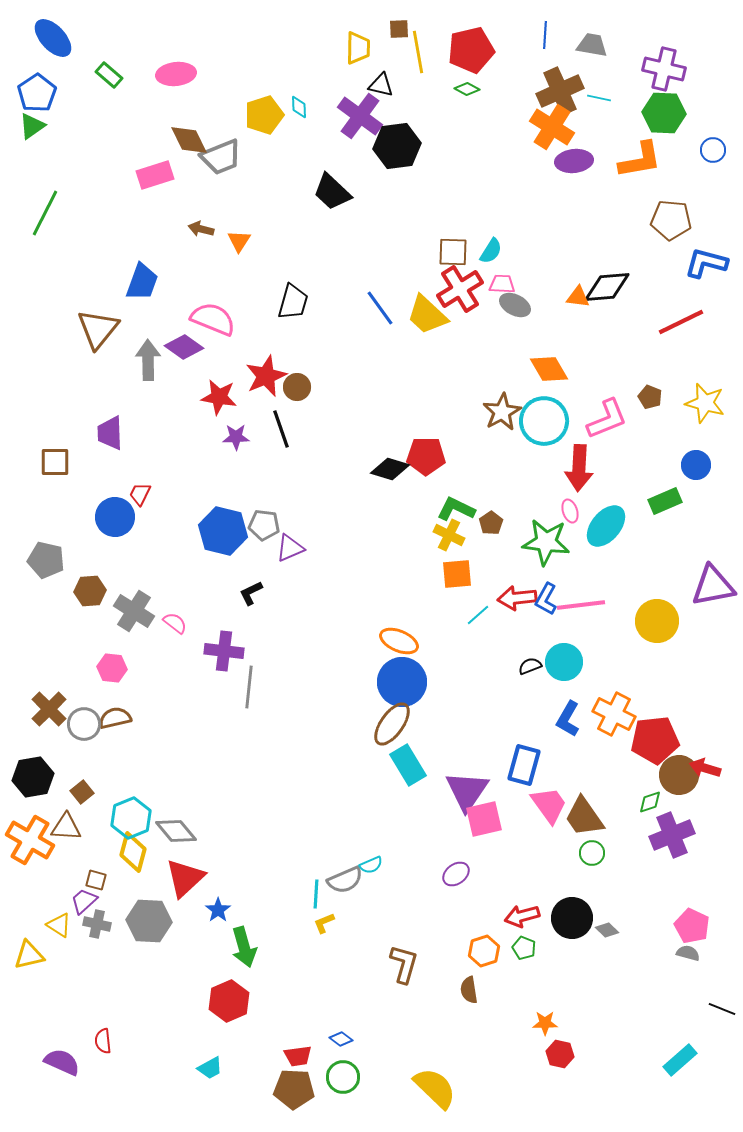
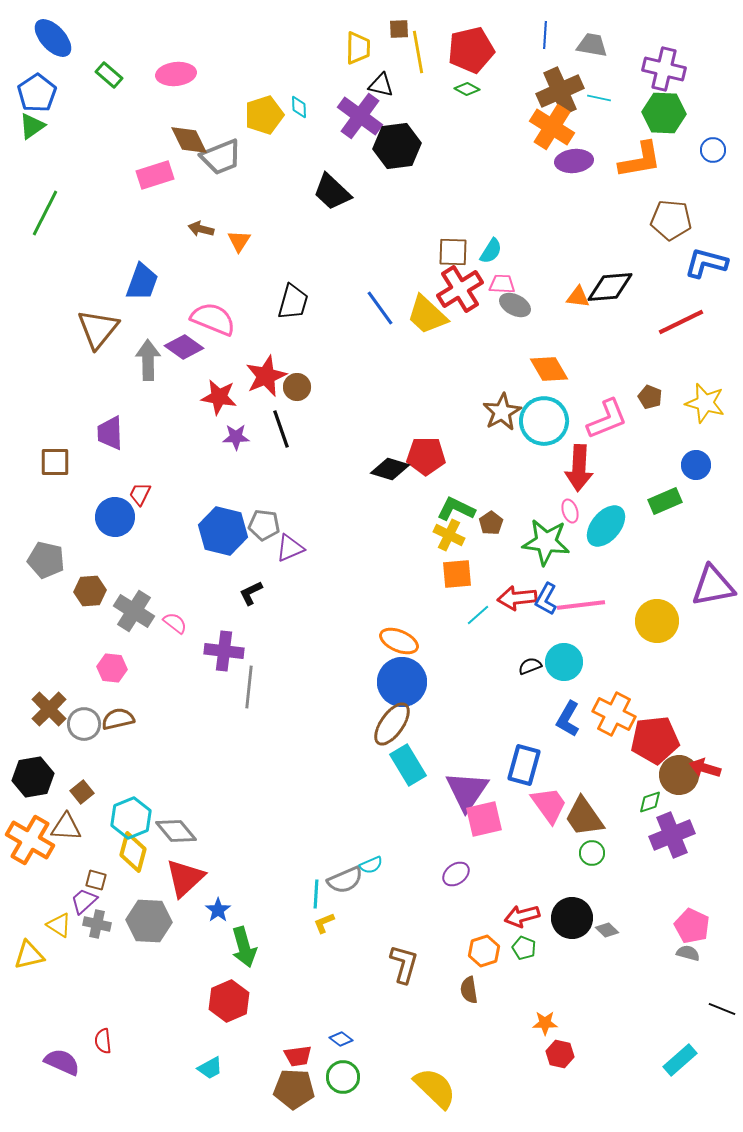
black diamond at (607, 287): moved 3 px right
brown semicircle at (115, 718): moved 3 px right, 1 px down
